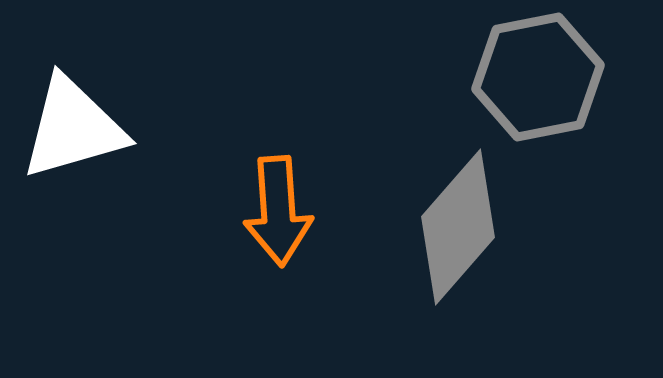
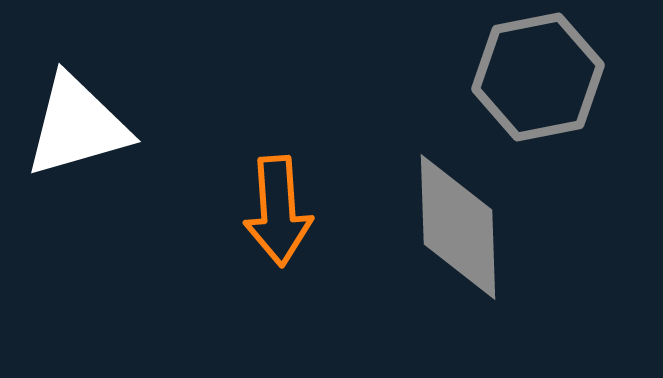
white triangle: moved 4 px right, 2 px up
gray diamond: rotated 43 degrees counterclockwise
